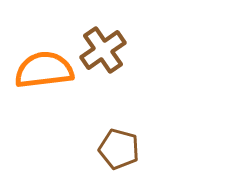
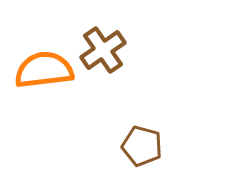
brown pentagon: moved 23 px right, 3 px up
